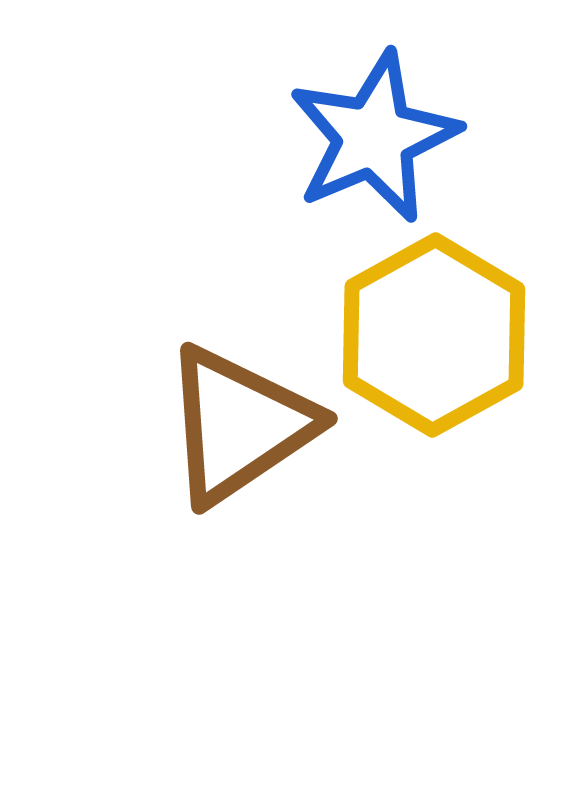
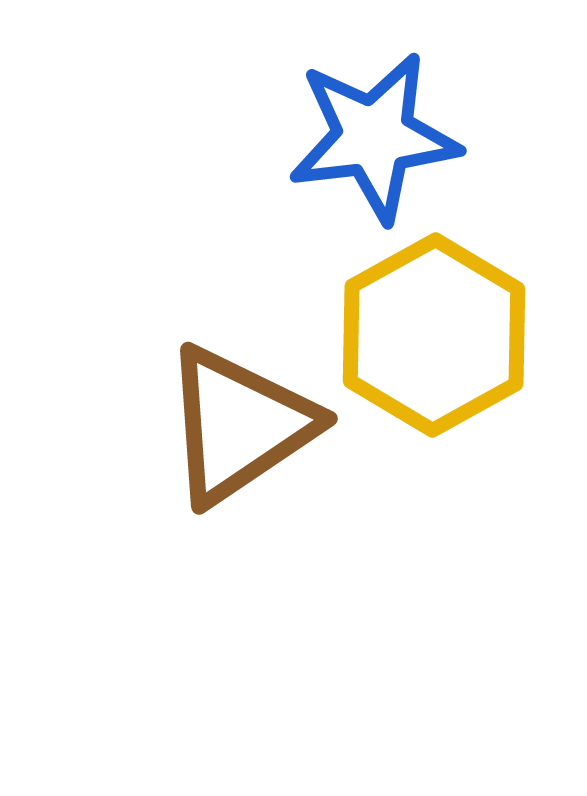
blue star: rotated 16 degrees clockwise
